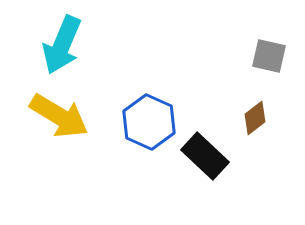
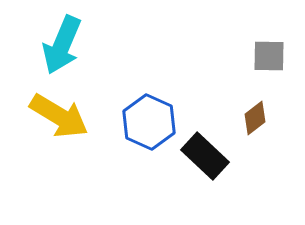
gray square: rotated 12 degrees counterclockwise
